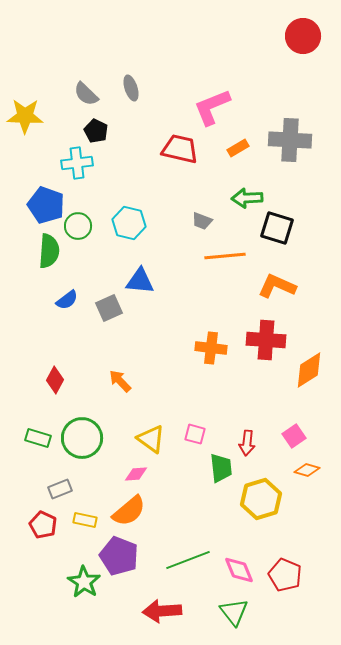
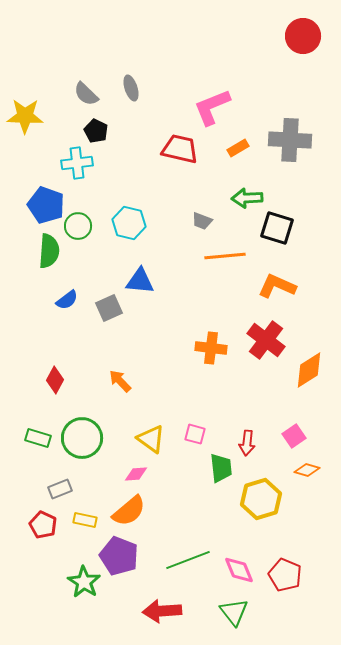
red cross at (266, 340): rotated 33 degrees clockwise
